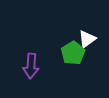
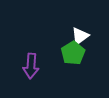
white triangle: moved 7 px left, 3 px up
